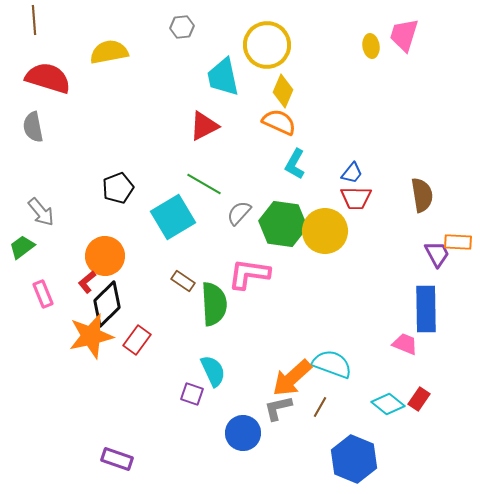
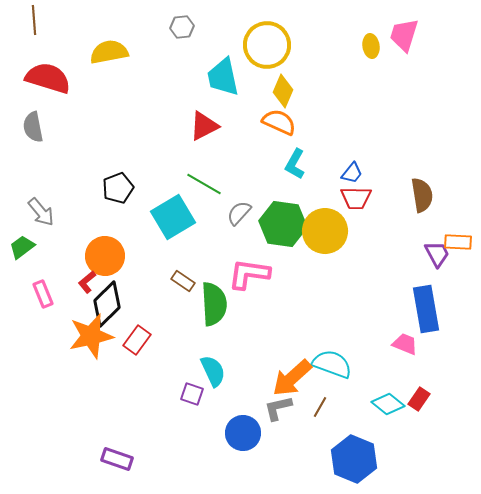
blue rectangle at (426, 309): rotated 9 degrees counterclockwise
